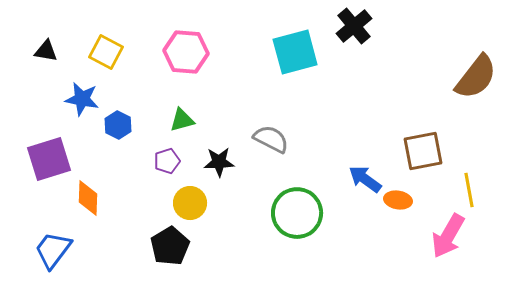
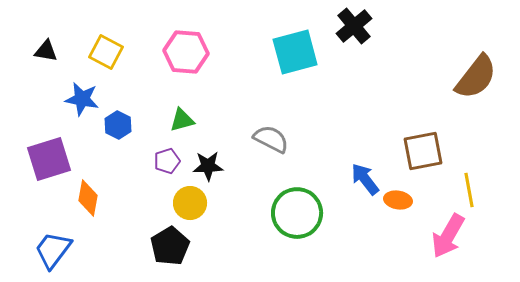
black star: moved 11 px left, 4 px down
blue arrow: rotated 16 degrees clockwise
orange diamond: rotated 9 degrees clockwise
